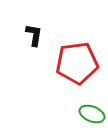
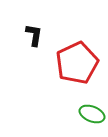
red pentagon: rotated 18 degrees counterclockwise
